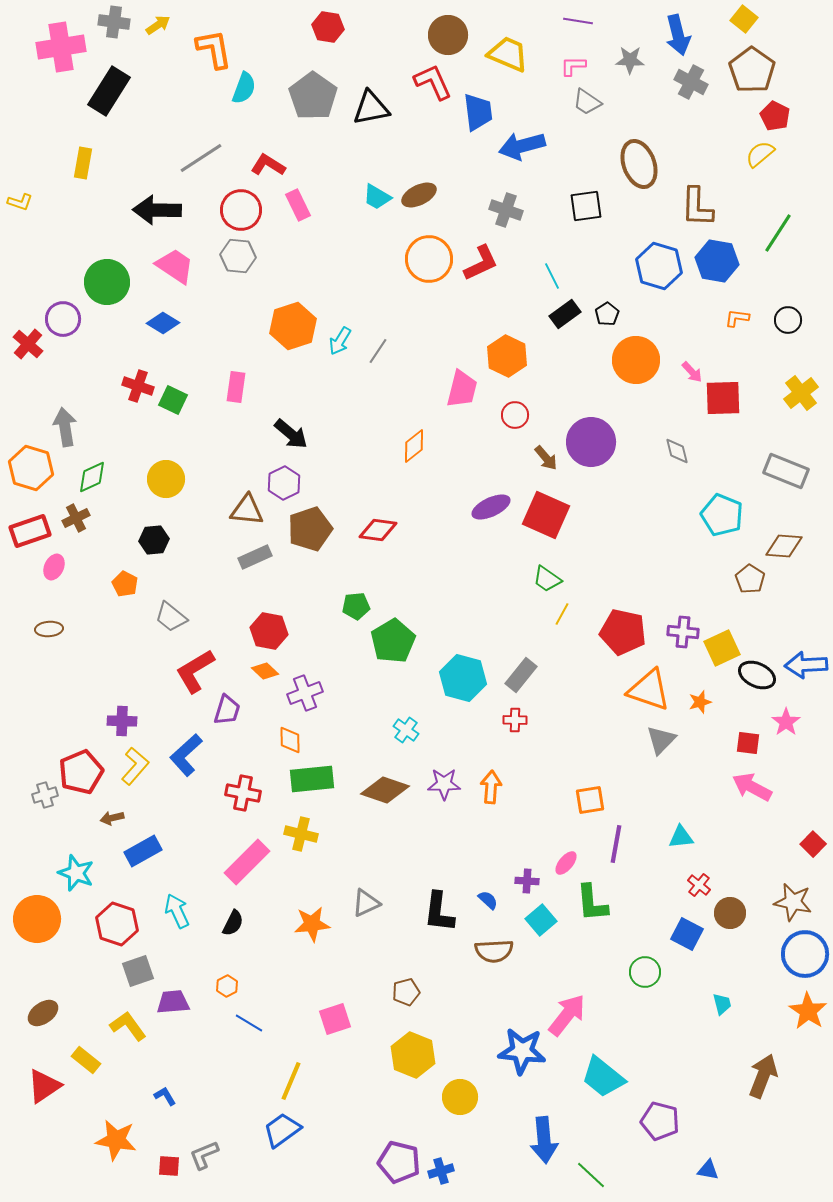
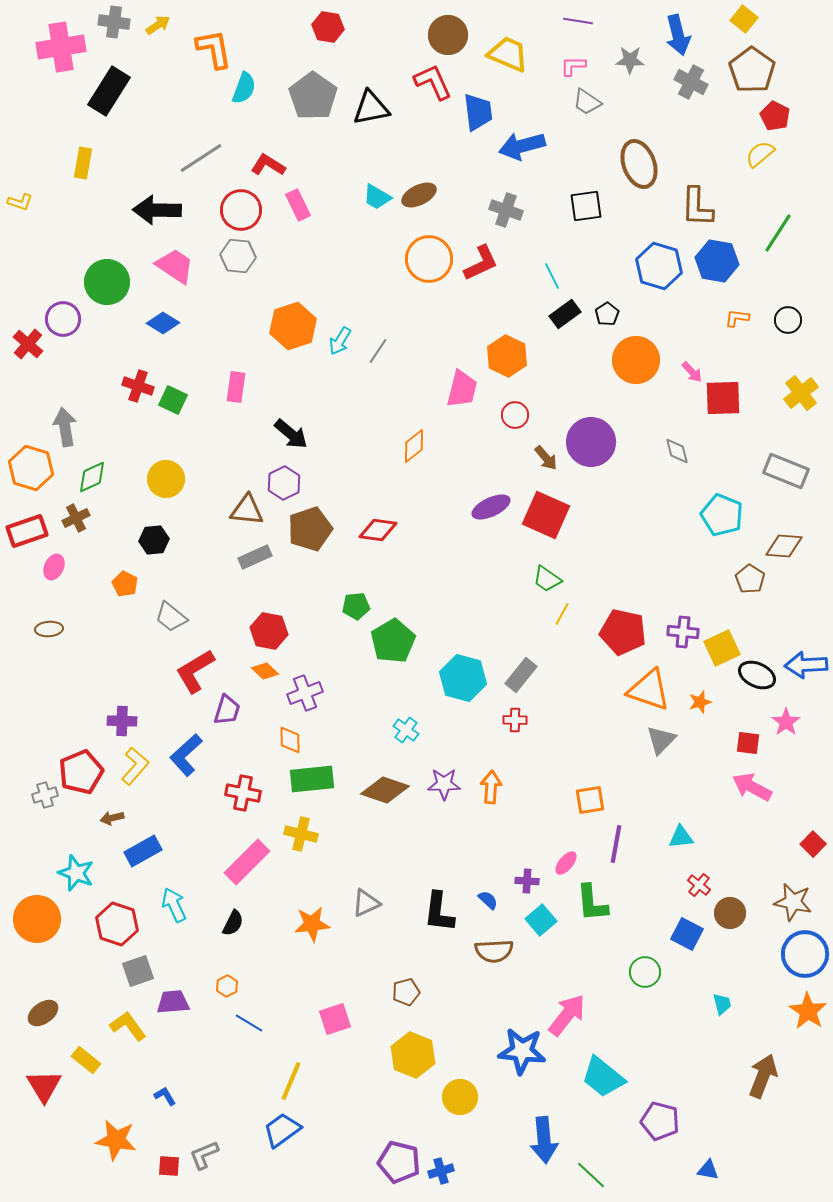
red rectangle at (30, 531): moved 3 px left
cyan arrow at (177, 911): moved 3 px left, 6 px up
red triangle at (44, 1086): rotated 27 degrees counterclockwise
